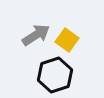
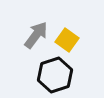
gray arrow: rotated 20 degrees counterclockwise
